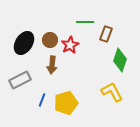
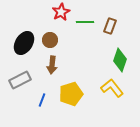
brown rectangle: moved 4 px right, 8 px up
red star: moved 9 px left, 33 px up
yellow L-shape: moved 4 px up; rotated 10 degrees counterclockwise
yellow pentagon: moved 5 px right, 9 px up
